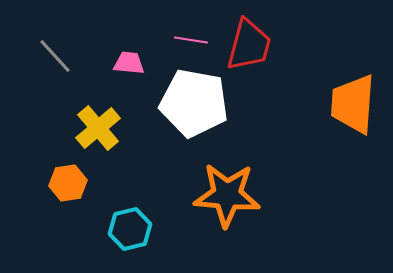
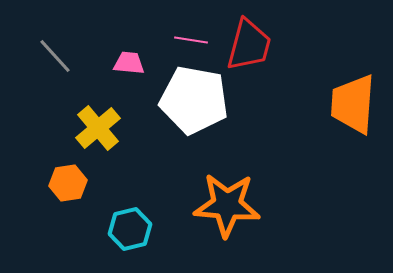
white pentagon: moved 3 px up
orange star: moved 10 px down
